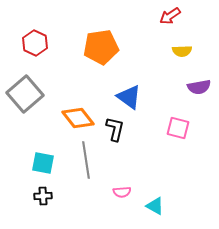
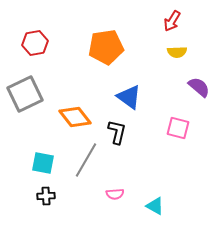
red arrow: moved 2 px right, 5 px down; rotated 25 degrees counterclockwise
red hexagon: rotated 25 degrees clockwise
orange pentagon: moved 5 px right
yellow semicircle: moved 5 px left, 1 px down
purple semicircle: rotated 130 degrees counterclockwise
gray square: rotated 15 degrees clockwise
orange diamond: moved 3 px left, 1 px up
black L-shape: moved 2 px right, 3 px down
gray line: rotated 39 degrees clockwise
pink semicircle: moved 7 px left, 2 px down
black cross: moved 3 px right
